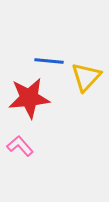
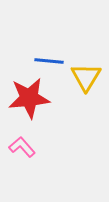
yellow triangle: rotated 12 degrees counterclockwise
pink L-shape: moved 2 px right, 1 px down
